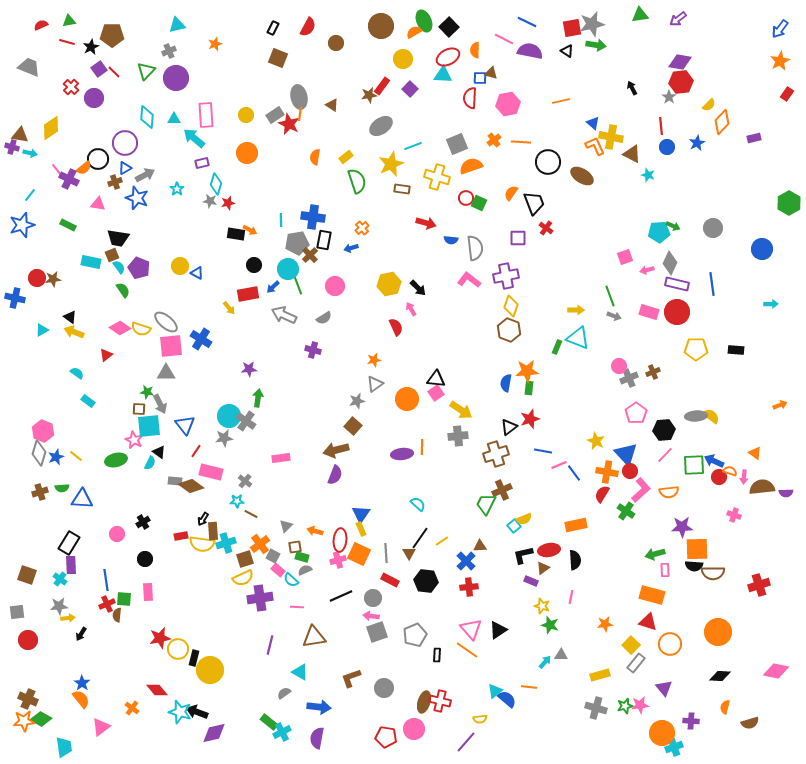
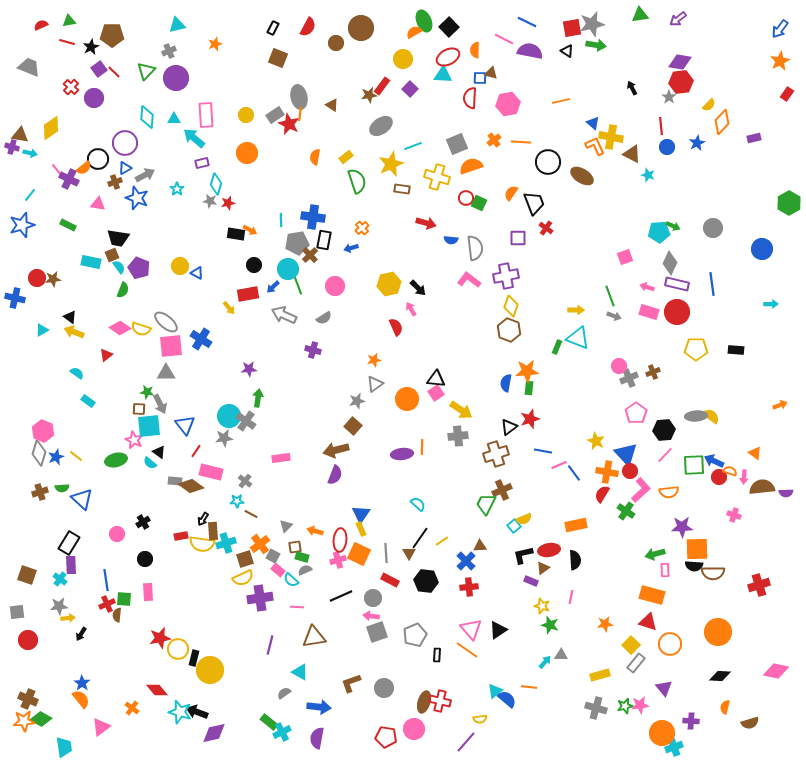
brown circle at (381, 26): moved 20 px left, 2 px down
pink arrow at (647, 270): moved 17 px down; rotated 32 degrees clockwise
green semicircle at (123, 290): rotated 56 degrees clockwise
cyan semicircle at (150, 463): rotated 104 degrees clockwise
blue triangle at (82, 499): rotated 40 degrees clockwise
brown L-shape at (351, 678): moved 5 px down
